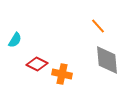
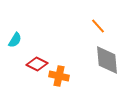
orange cross: moved 3 px left, 2 px down
